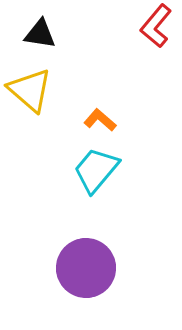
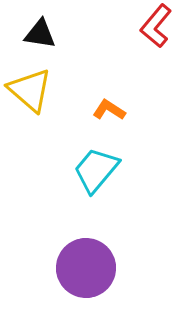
orange L-shape: moved 9 px right, 10 px up; rotated 8 degrees counterclockwise
